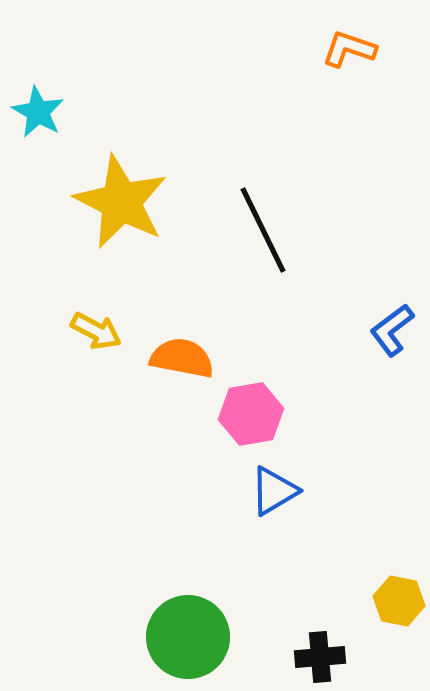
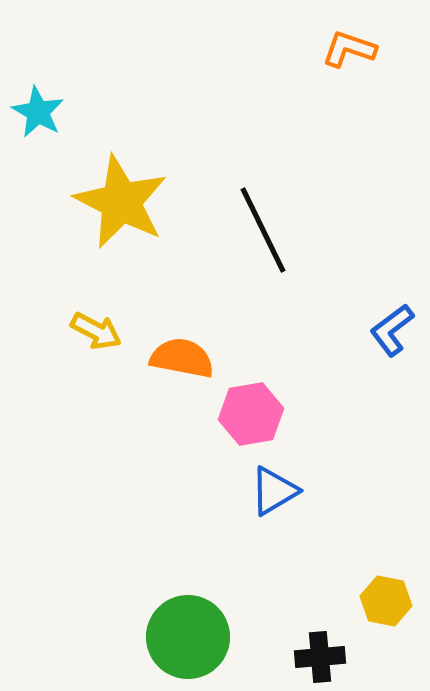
yellow hexagon: moved 13 px left
